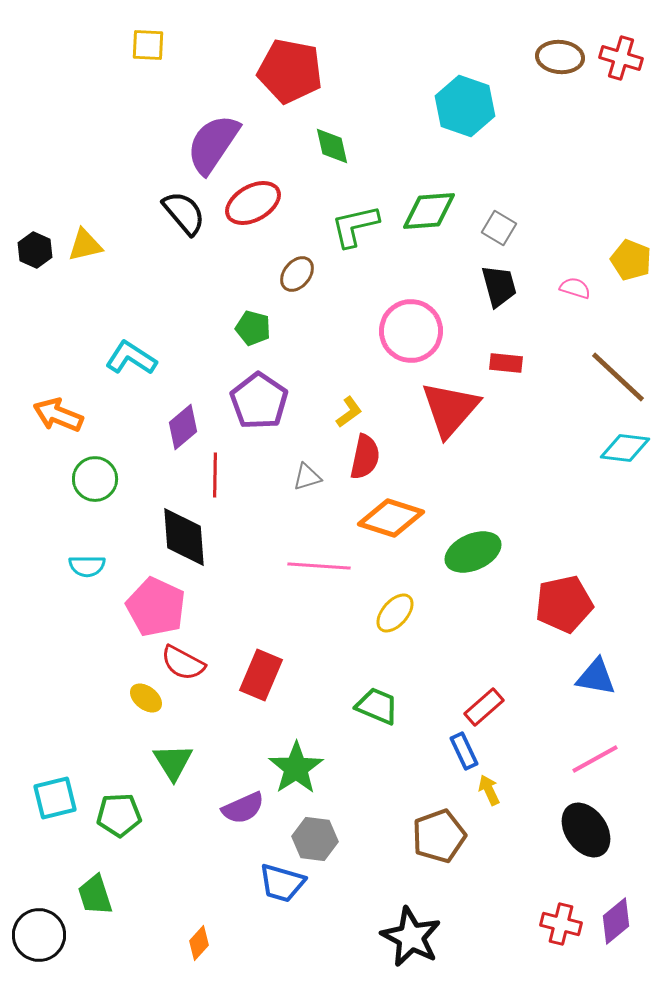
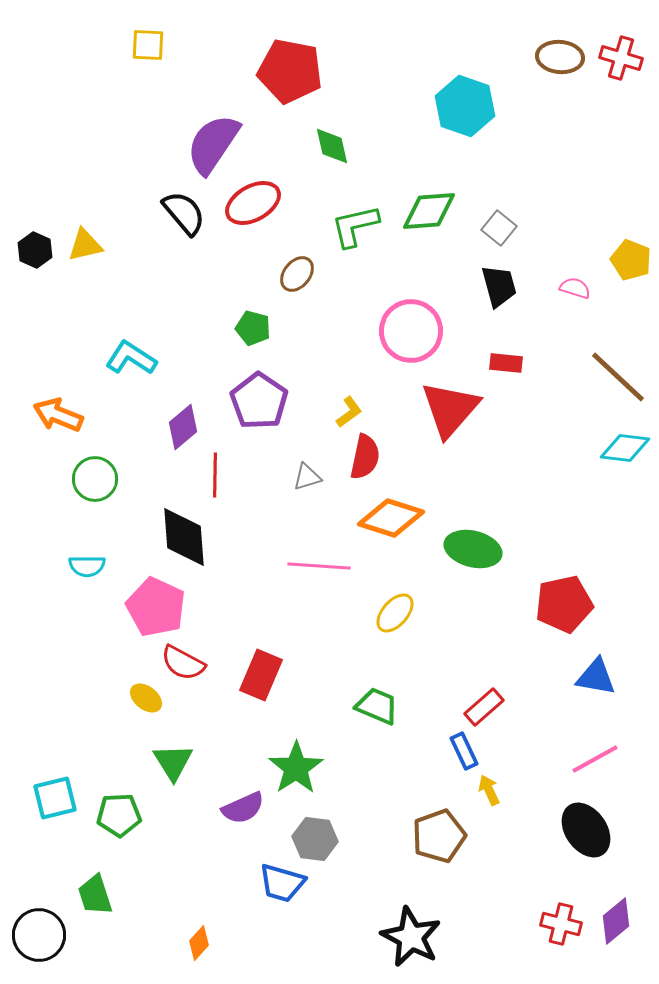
gray square at (499, 228): rotated 8 degrees clockwise
green ellipse at (473, 552): moved 3 px up; rotated 38 degrees clockwise
